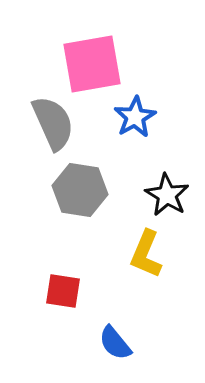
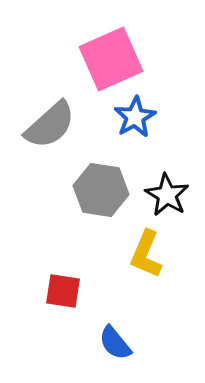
pink square: moved 19 px right, 5 px up; rotated 14 degrees counterclockwise
gray semicircle: moved 3 px left, 2 px down; rotated 72 degrees clockwise
gray hexagon: moved 21 px right
